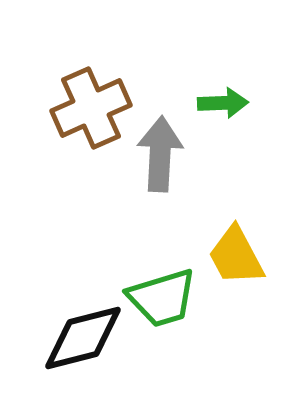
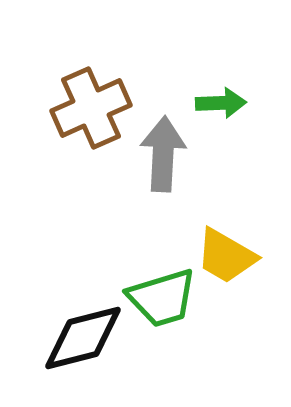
green arrow: moved 2 px left
gray arrow: moved 3 px right
yellow trapezoid: moved 10 px left; rotated 32 degrees counterclockwise
